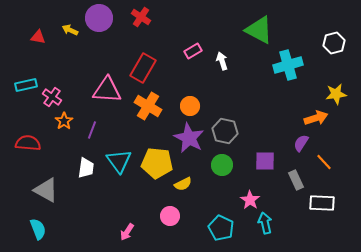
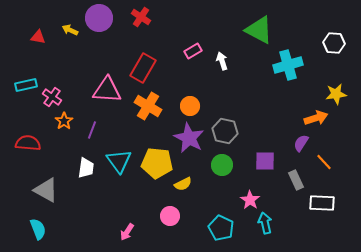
white hexagon: rotated 20 degrees clockwise
